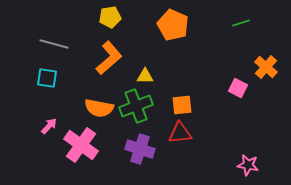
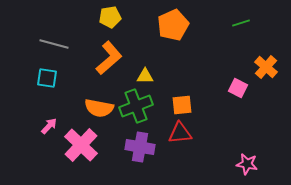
orange pentagon: rotated 24 degrees clockwise
pink cross: rotated 8 degrees clockwise
purple cross: moved 2 px up; rotated 8 degrees counterclockwise
pink star: moved 1 px left, 1 px up
